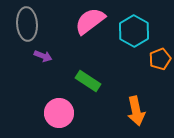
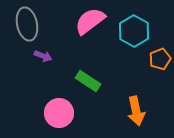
gray ellipse: rotated 8 degrees counterclockwise
